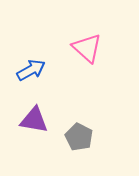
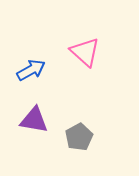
pink triangle: moved 2 px left, 4 px down
gray pentagon: rotated 16 degrees clockwise
